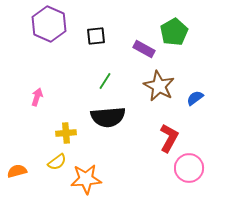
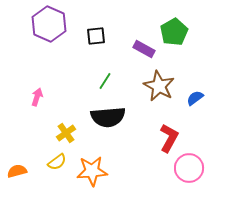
yellow cross: rotated 30 degrees counterclockwise
orange star: moved 6 px right, 8 px up
